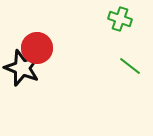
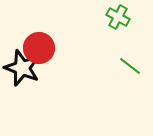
green cross: moved 2 px left, 2 px up; rotated 10 degrees clockwise
red circle: moved 2 px right
